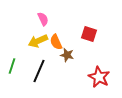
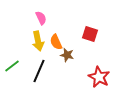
pink semicircle: moved 2 px left, 1 px up
red square: moved 1 px right
yellow arrow: rotated 78 degrees counterclockwise
green line: rotated 35 degrees clockwise
